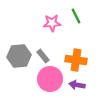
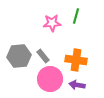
green line: rotated 42 degrees clockwise
